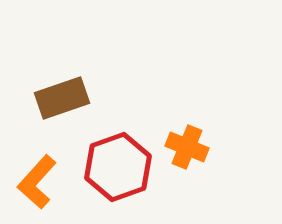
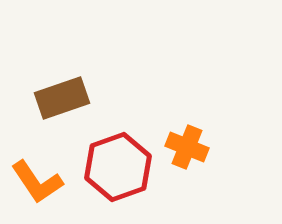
orange L-shape: rotated 76 degrees counterclockwise
